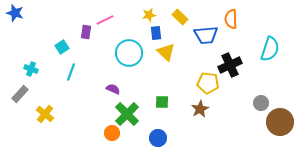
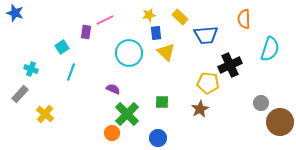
orange semicircle: moved 13 px right
